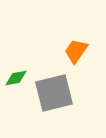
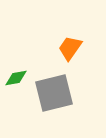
orange trapezoid: moved 6 px left, 3 px up
